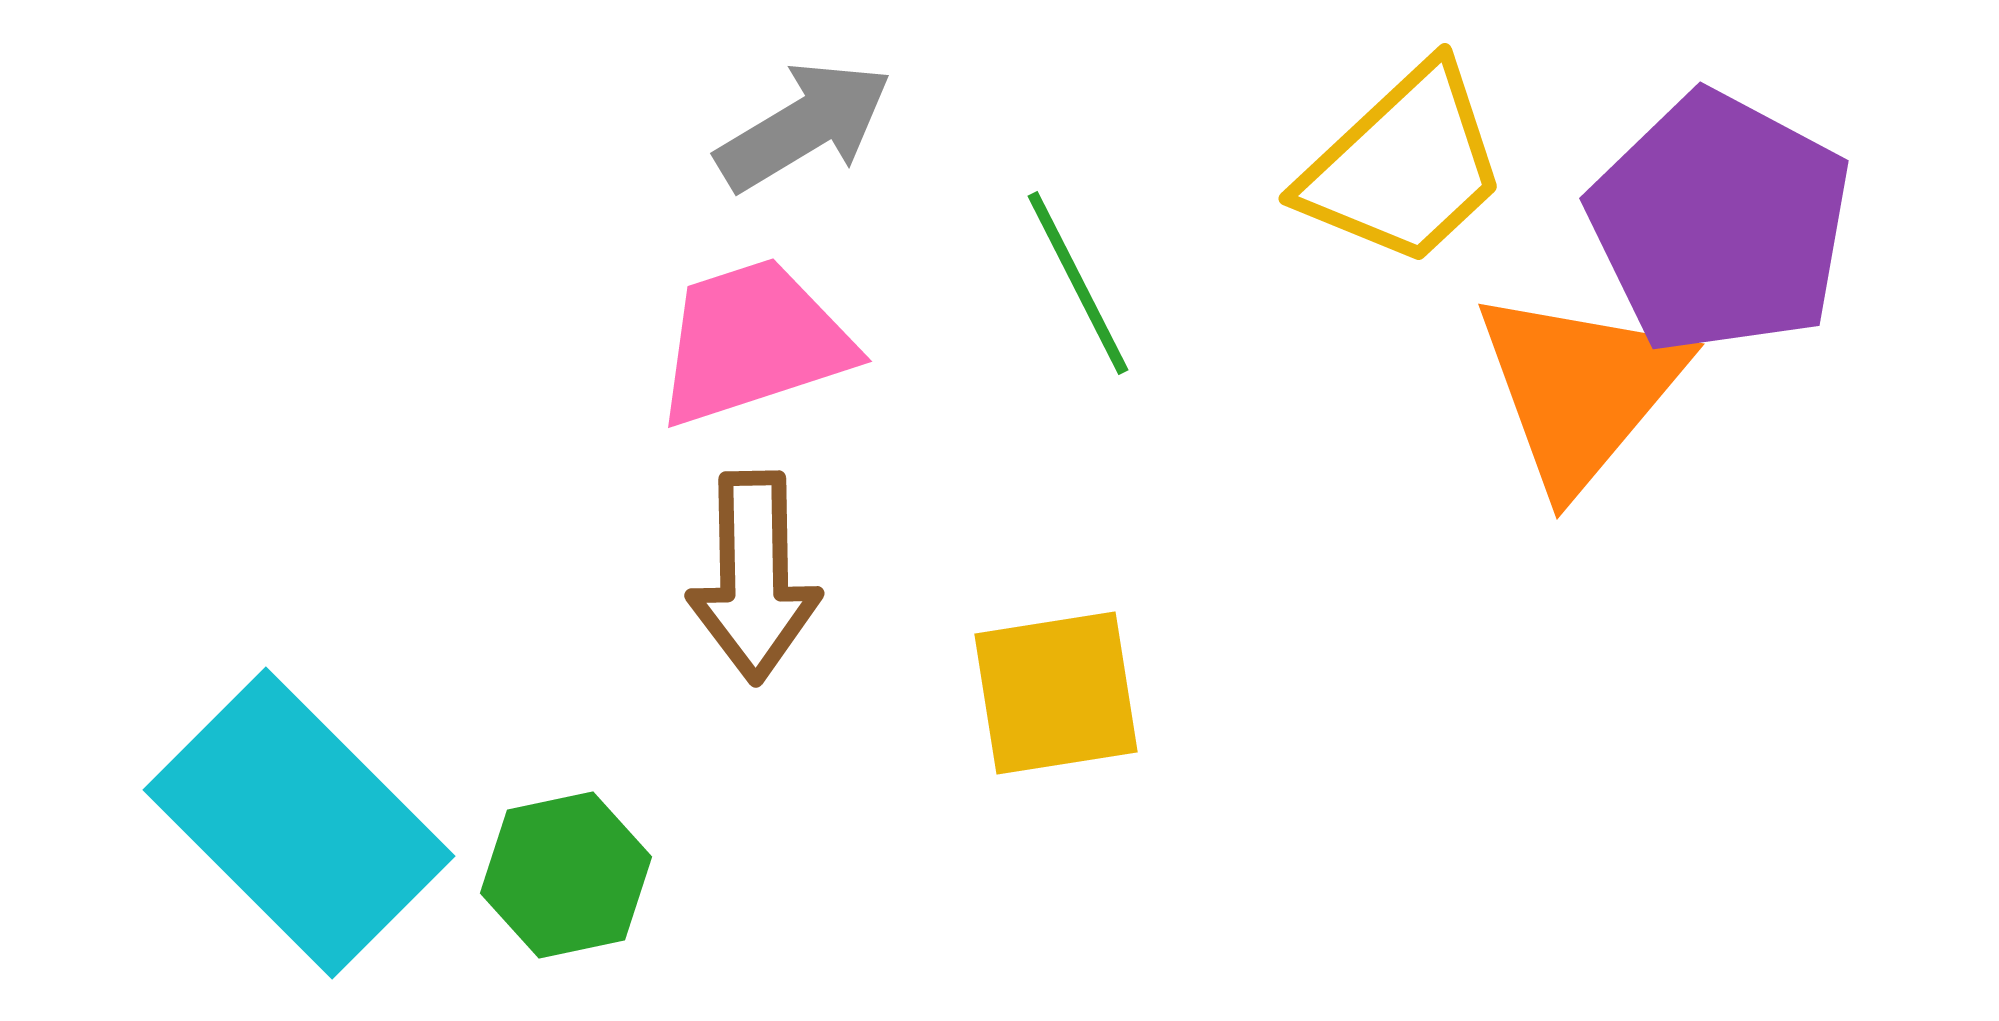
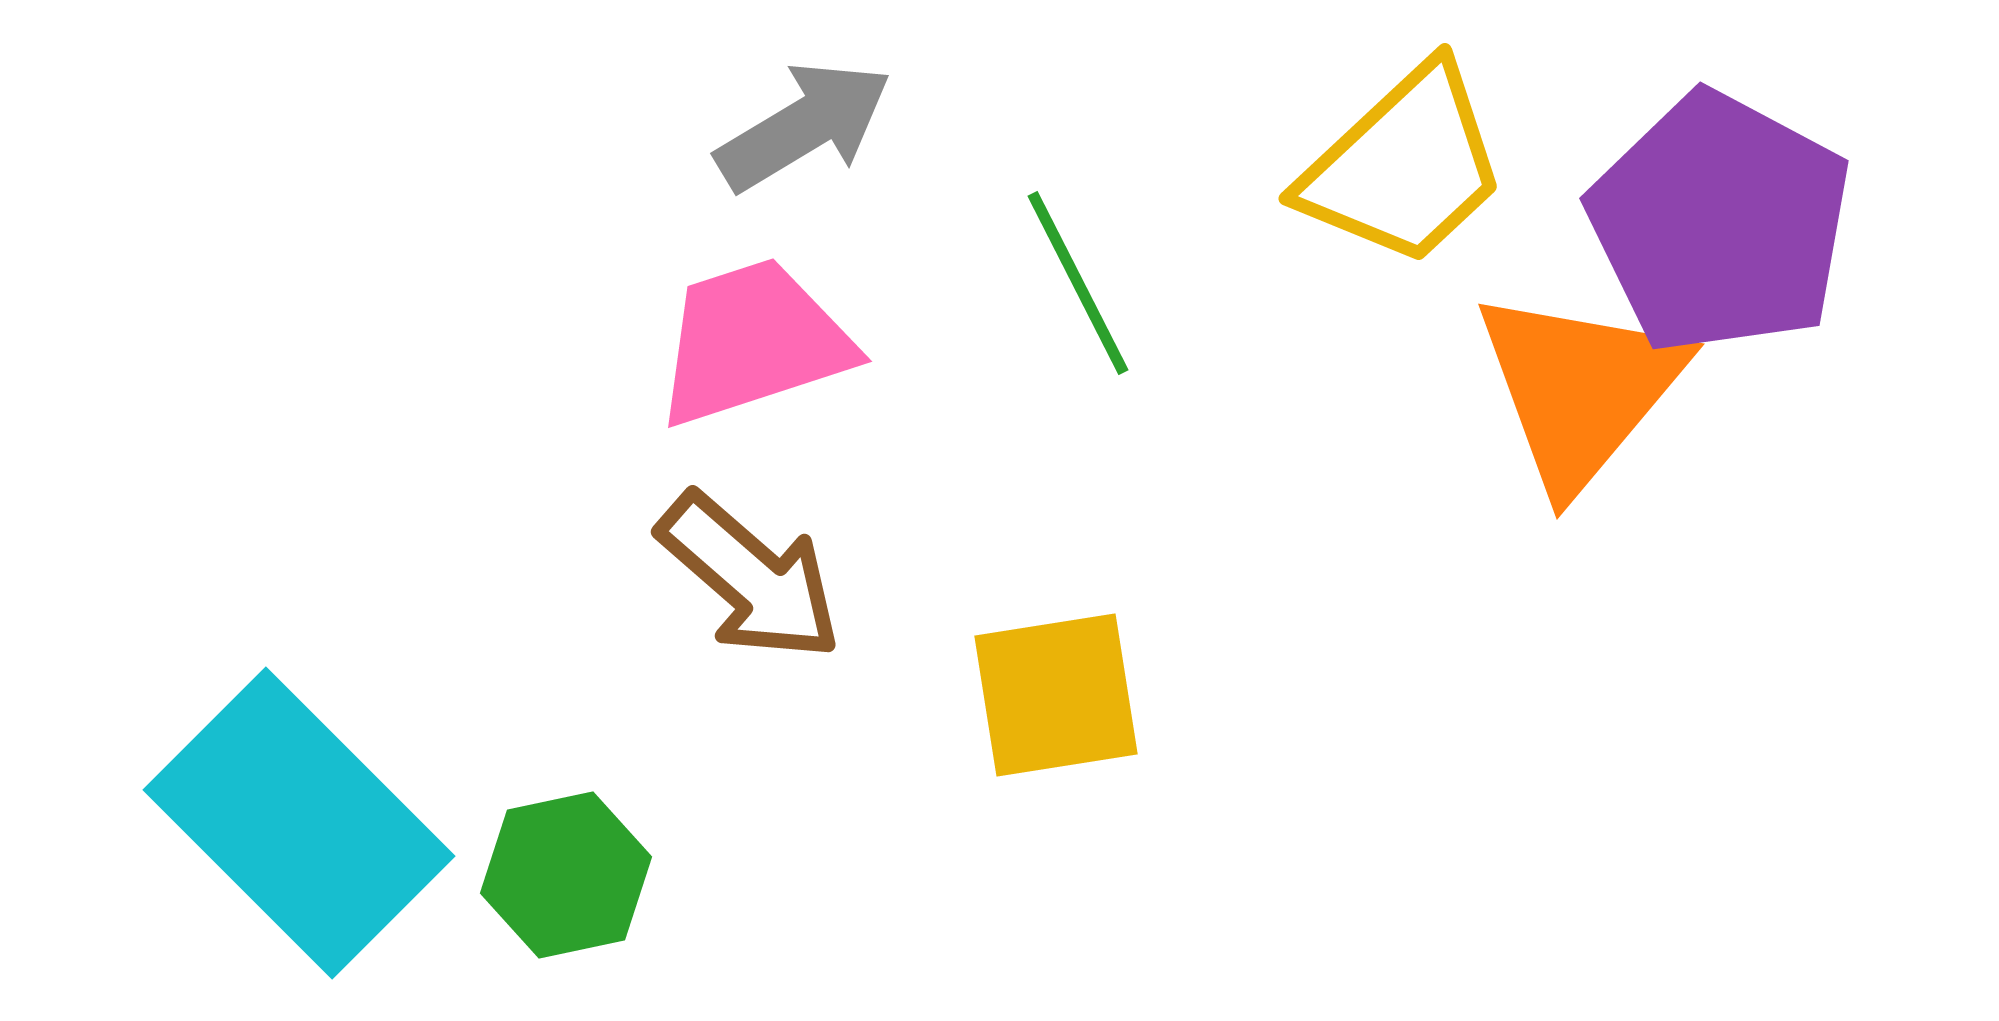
brown arrow: moved 4 px left; rotated 48 degrees counterclockwise
yellow square: moved 2 px down
